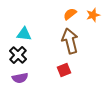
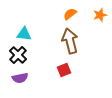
orange star: moved 7 px right
